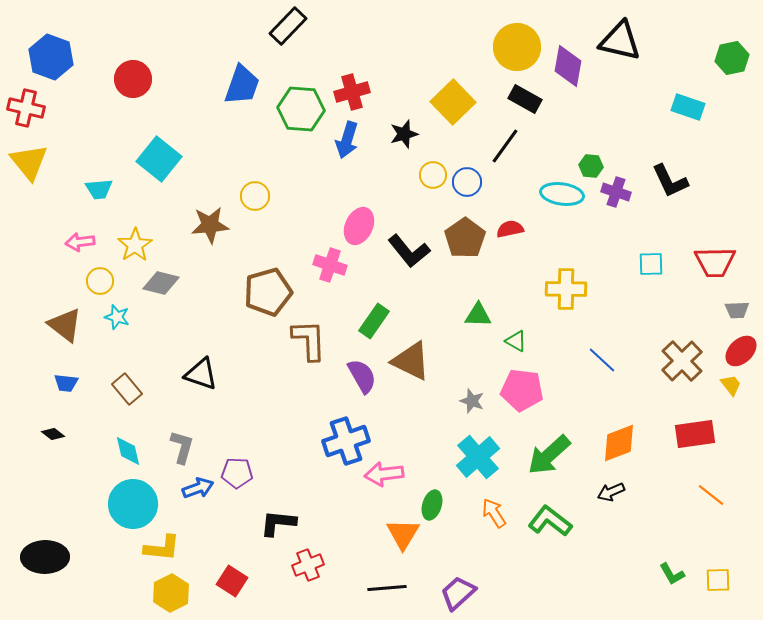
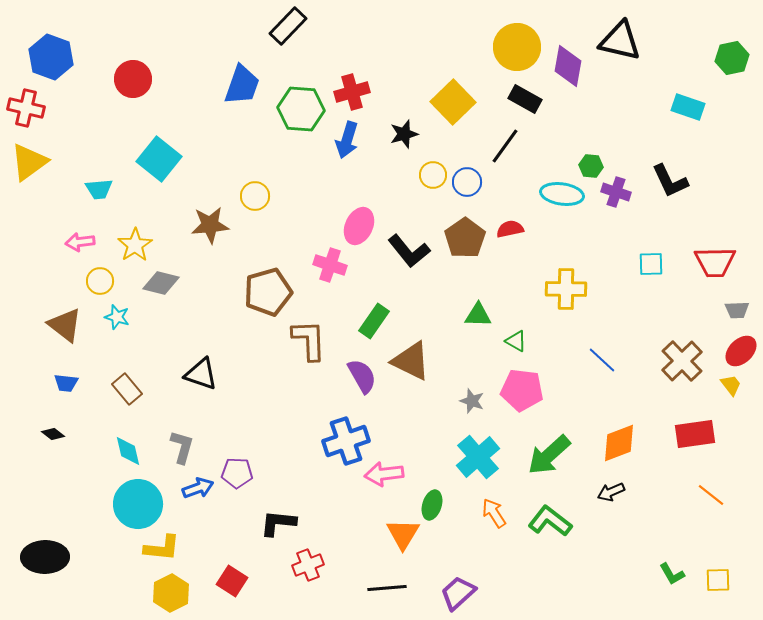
yellow triangle at (29, 162): rotated 33 degrees clockwise
cyan circle at (133, 504): moved 5 px right
